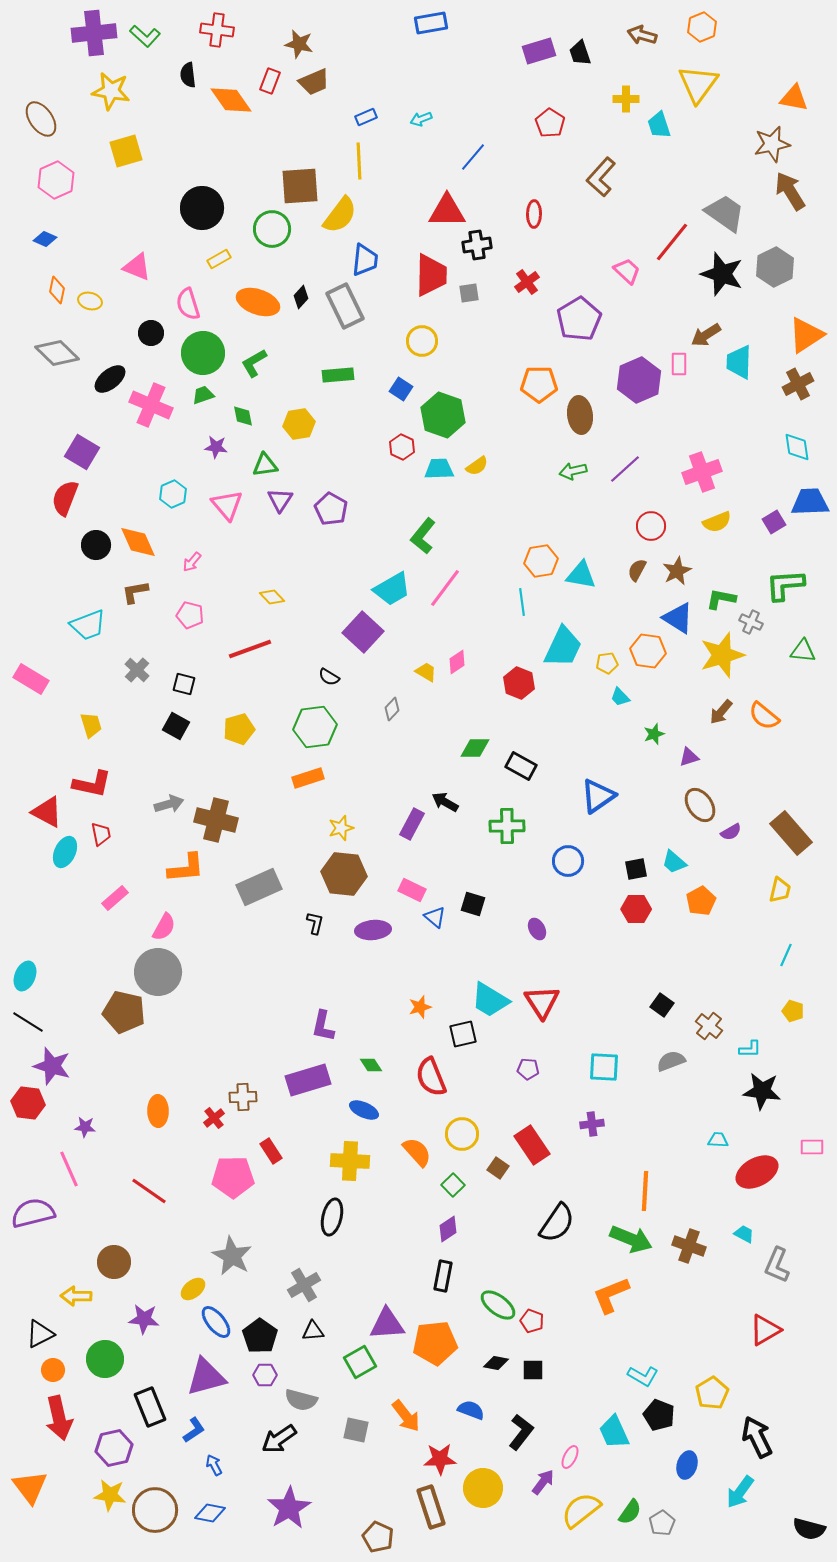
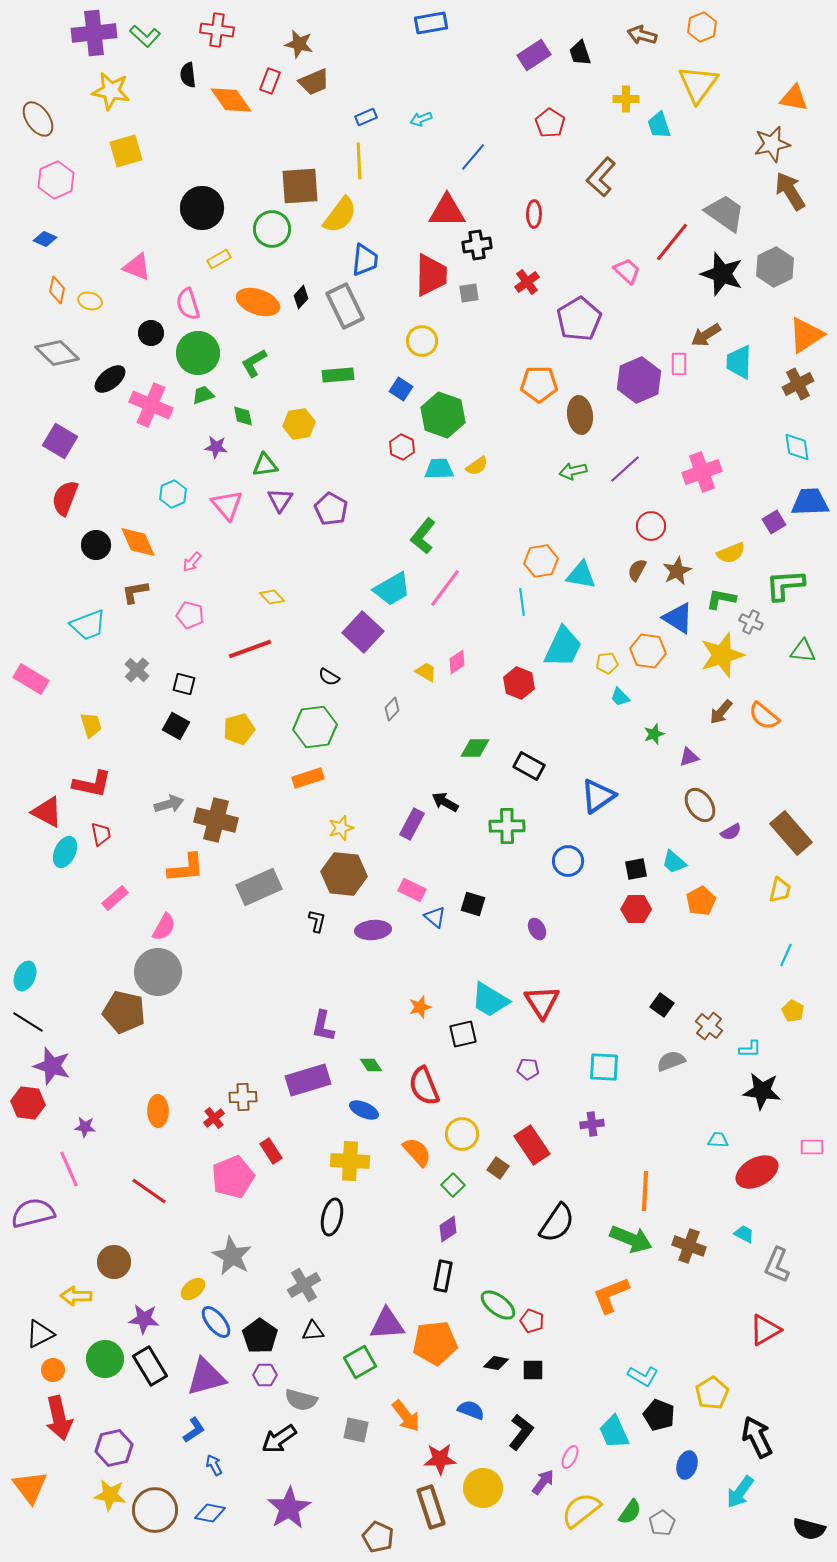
purple rectangle at (539, 51): moved 5 px left, 4 px down; rotated 16 degrees counterclockwise
brown ellipse at (41, 119): moved 3 px left
green circle at (203, 353): moved 5 px left
purple square at (82, 452): moved 22 px left, 11 px up
yellow semicircle at (717, 522): moved 14 px right, 31 px down
black rectangle at (521, 766): moved 8 px right
black L-shape at (315, 923): moved 2 px right, 2 px up
yellow pentagon at (793, 1011): rotated 10 degrees clockwise
red semicircle at (431, 1077): moved 7 px left, 9 px down
pink pentagon at (233, 1177): rotated 21 degrees counterclockwise
black rectangle at (150, 1407): moved 41 px up; rotated 9 degrees counterclockwise
